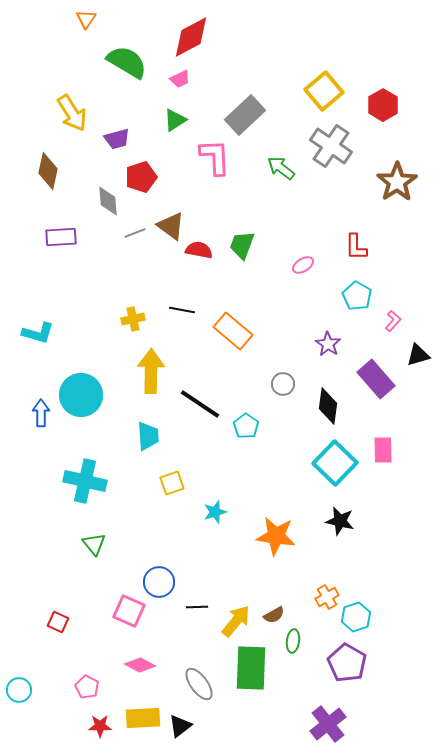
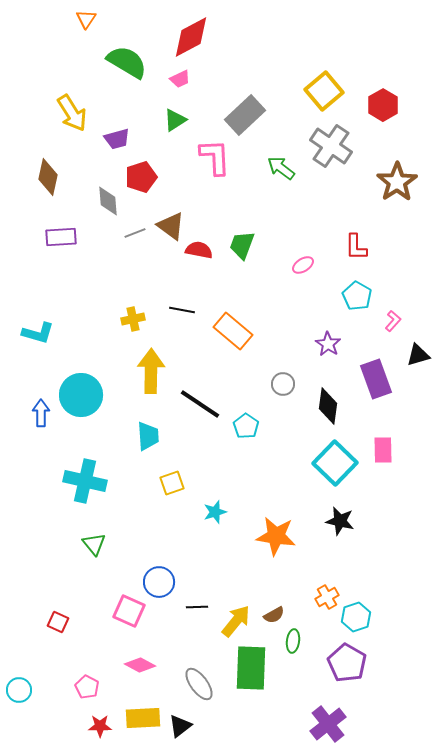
brown diamond at (48, 171): moved 6 px down
purple rectangle at (376, 379): rotated 21 degrees clockwise
